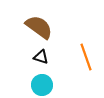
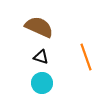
brown semicircle: rotated 12 degrees counterclockwise
cyan circle: moved 2 px up
